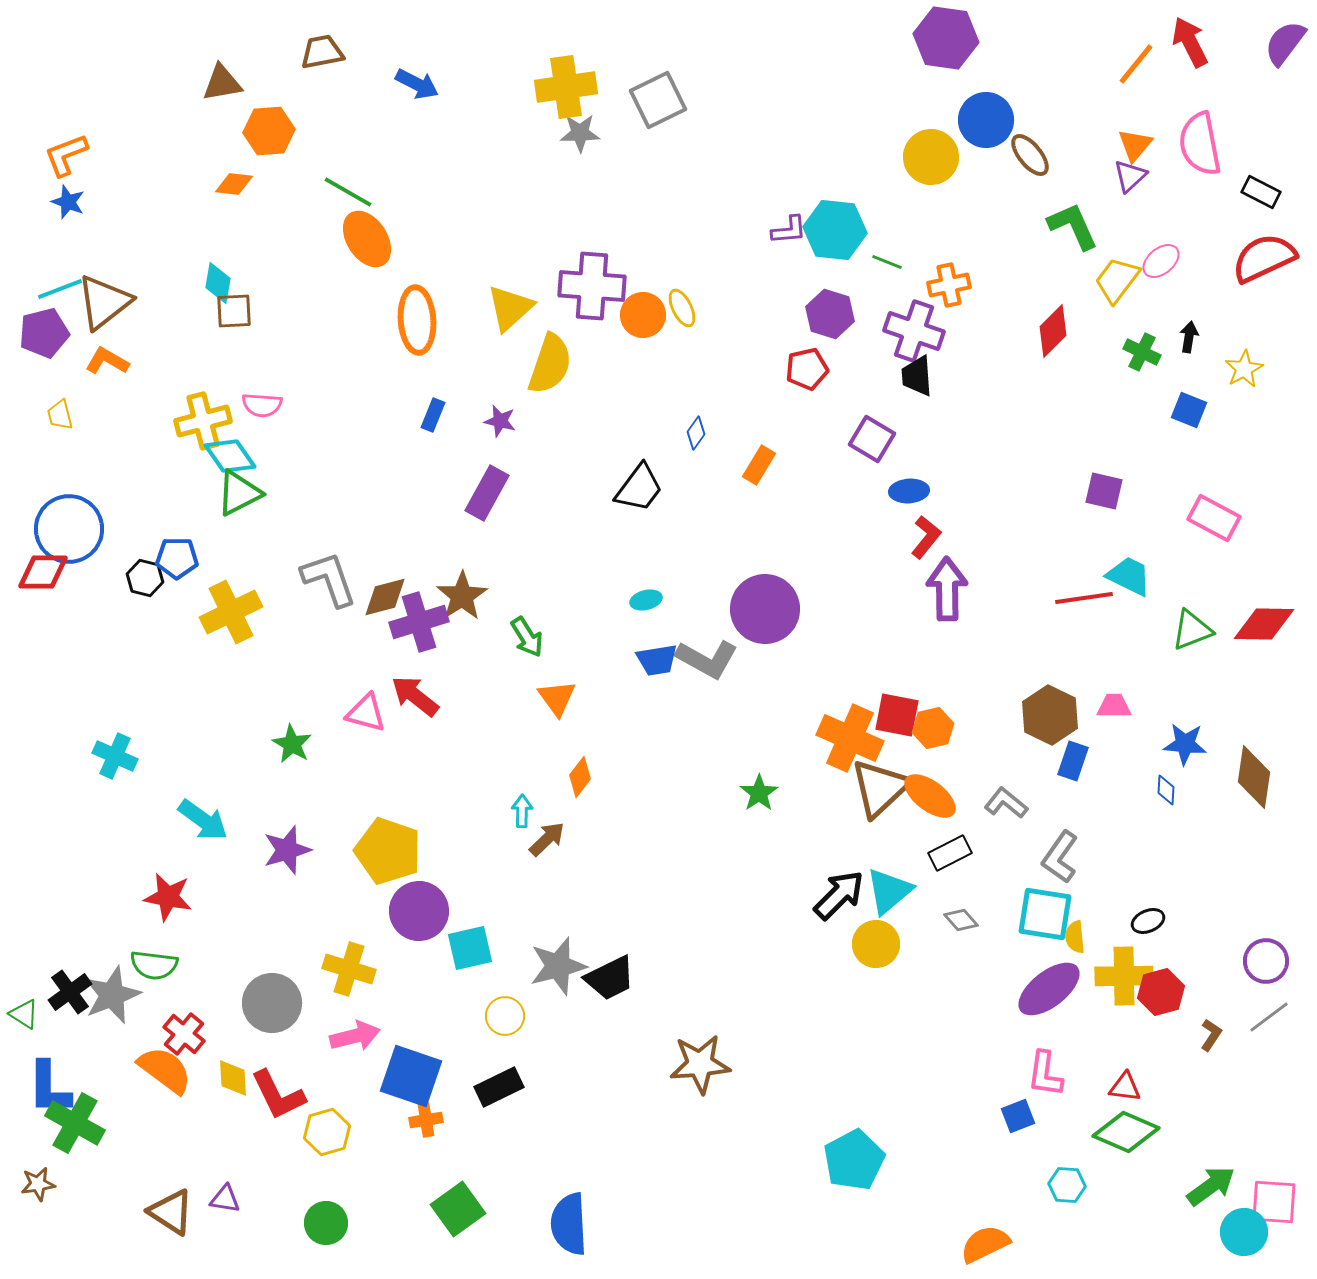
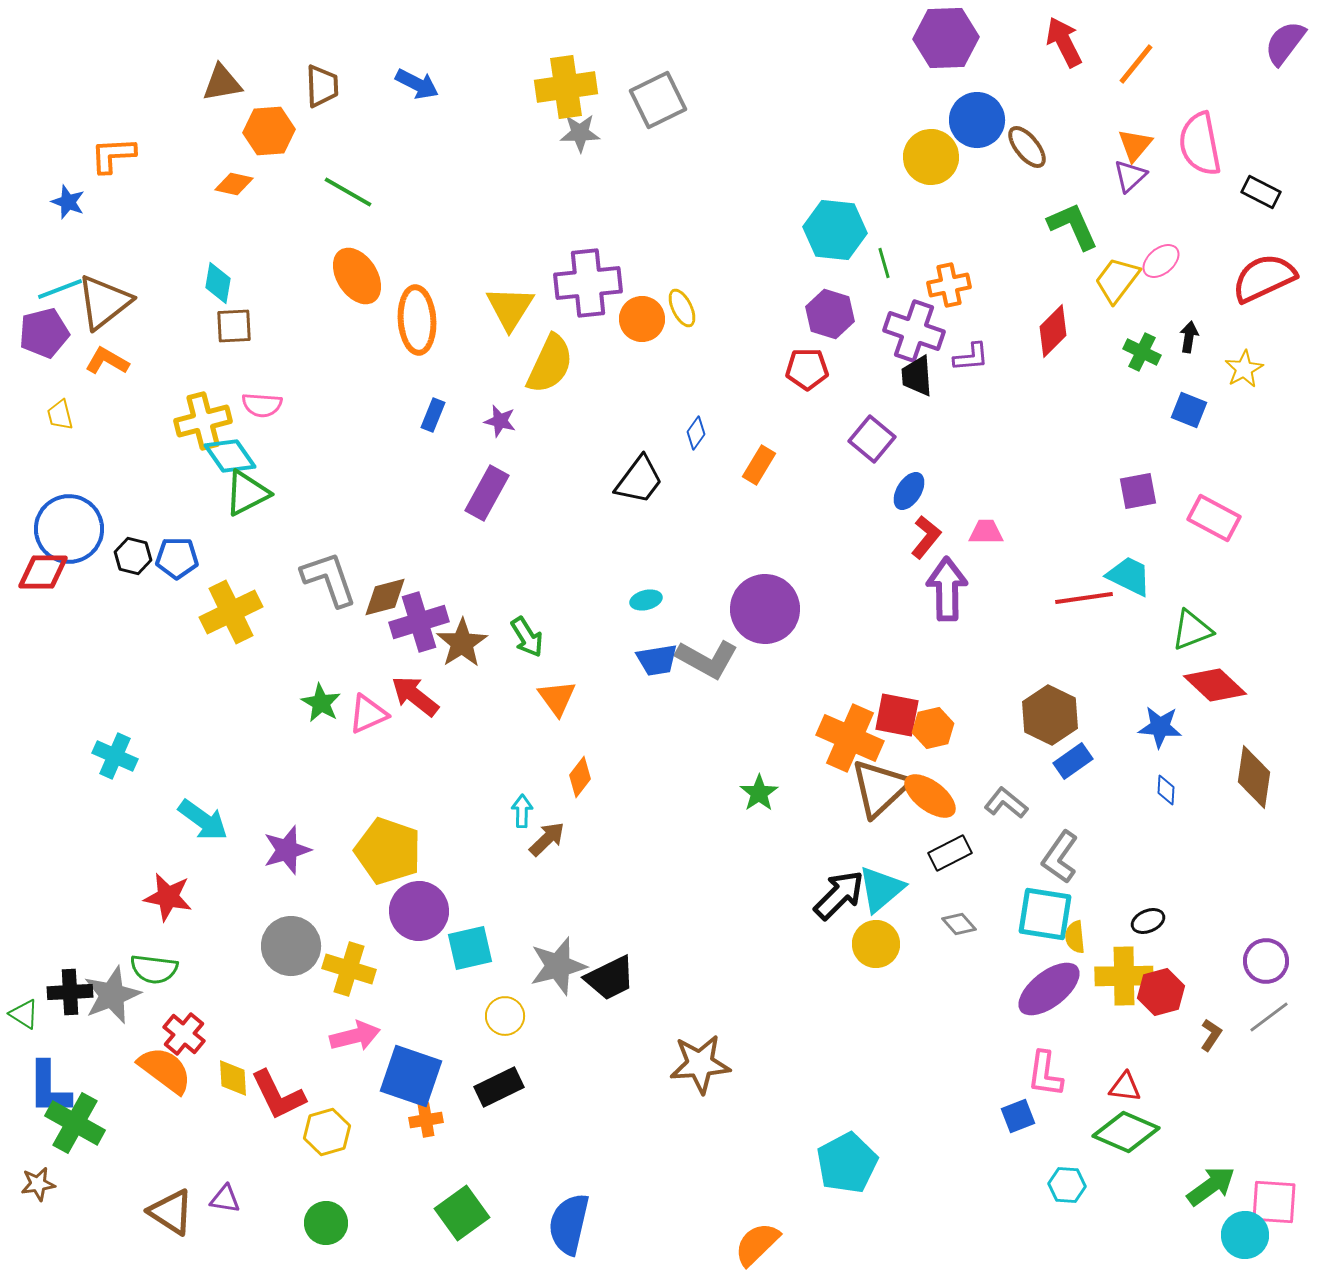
purple hexagon at (946, 38): rotated 10 degrees counterclockwise
red arrow at (1190, 42): moved 126 px left
brown trapezoid at (322, 52): moved 34 px down; rotated 99 degrees clockwise
blue circle at (986, 120): moved 9 px left
orange L-shape at (66, 155): moved 47 px right; rotated 18 degrees clockwise
brown ellipse at (1030, 155): moved 3 px left, 8 px up
orange diamond at (234, 184): rotated 6 degrees clockwise
purple L-shape at (789, 230): moved 182 px right, 127 px down
orange ellipse at (367, 239): moved 10 px left, 37 px down
red semicircle at (1264, 258): moved 20 px down
green line at (887, 262): moved 3 px left, 1 px down; rotated 52 degrees clockwise
purple cross at (592, 286): moved 4 px left, 3 px up; rotated 10 degrees counterclockwise
yellow triangle at (510, 308): rotated 16 degrees counterclockwise
brown square at (234, 311): moved 15 px down
orange circle at (643, 315): moved 1 px left, 4 px down
yellow semicircle at (550, 364): rotated 6 degrees clockwise
red pentagon at (807, 369): rotated 12 degrees clockwise
purple square at (872, 439): rotated 9 degrees clockwise
black trapezoid at (639, 488): moved 8 px up
blue ellipse at (909, 491): rotated 54 degrees counterclockwise
purple square at (1104, 491): moved 34 px right; rotated 24 degrees counterclockwise
green triangle at (239, 493): moved 8 px right
black hexagon at (145, 578): moved 12 px left, 22 px up
brown star at (462, 596): moved 47 px down
red diamond at (1264, 624): moved 49 px left, 61 px down; rotated 42 degrees clockwise
pink trapezoid at (1114, 706): moved 128 px left, 174 px up
pink triangle at (366, 713): moved 2 px right, 1 px down; rotated 39 degrees counterclockwise
green star at (292, 744): moved 29 px right, 41 px up
blue star at (1185, 744): moved 25 px left, 17 px up
blue rectangle at (1073, 761): rotated 36 degrees clockwise
cyan triangle at (889, 891): moved 8 px left, 2 px up
gray diamond at (961, 920): moved 2 px left, 4 px down
green semicircle at (154, 965): moved 4 px down
black cross at (70, 992): rotated 33 degrees clockwise
gray circle at (272, 1003): moved 19 px right, 57 px up
cyan pentagon at (854, 1160): moved 7 px left, 3 px down
green square at (458, 1209): moved 4 px right, 4 px down
blue semicircle at (569, 1224): rotated 16 degrees clockwise
cyan circle at (1244, 1232): moved 1 px right, 3 px down
orange semicircle at (985, 1244): moved 228 px left; rotated 18 degrees counterclockwise
